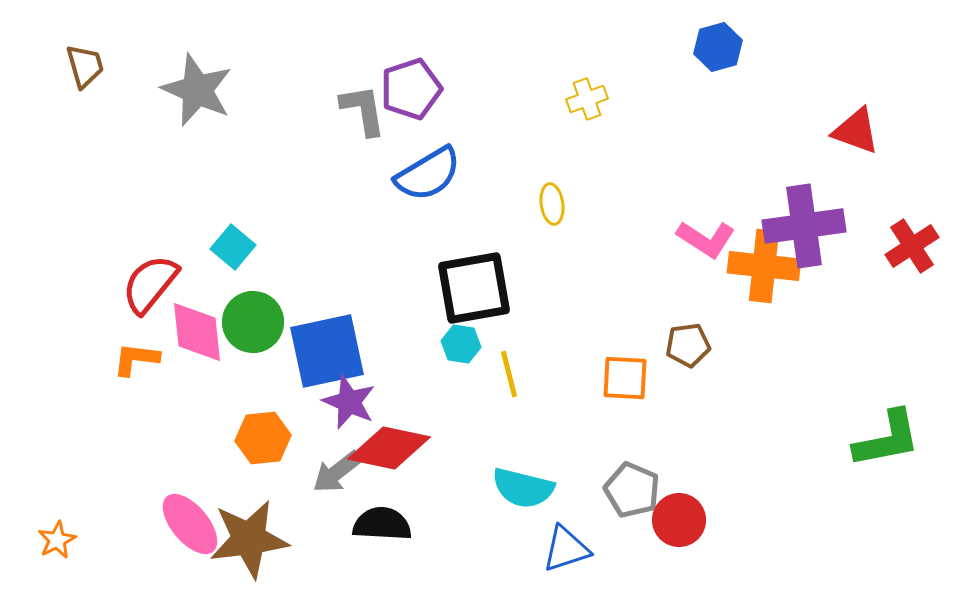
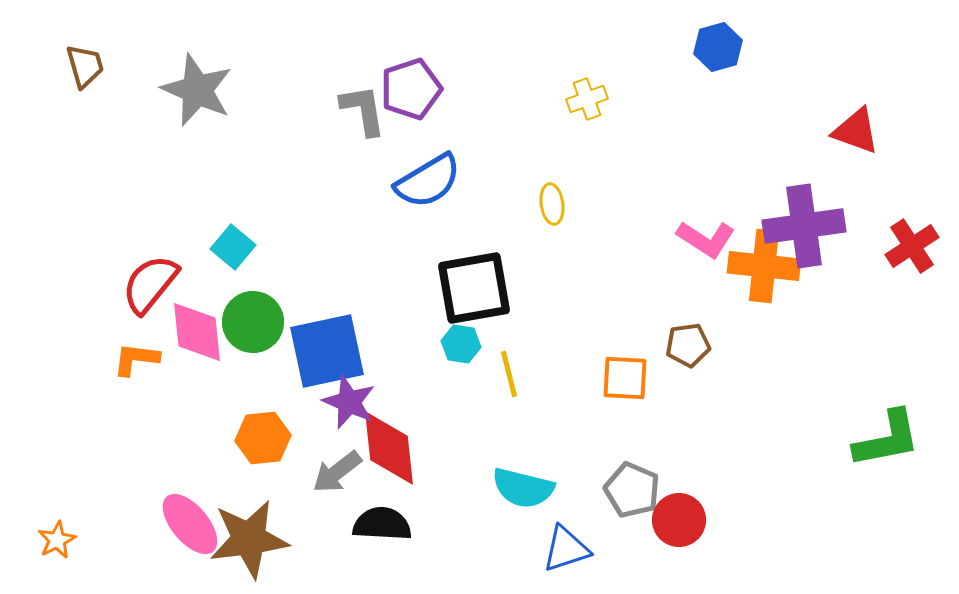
blue semicircle: moved 7 px down
red diamond: rotated 72 degrees clockwise
